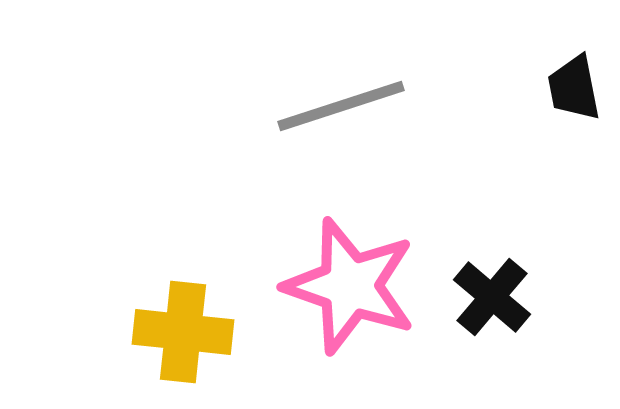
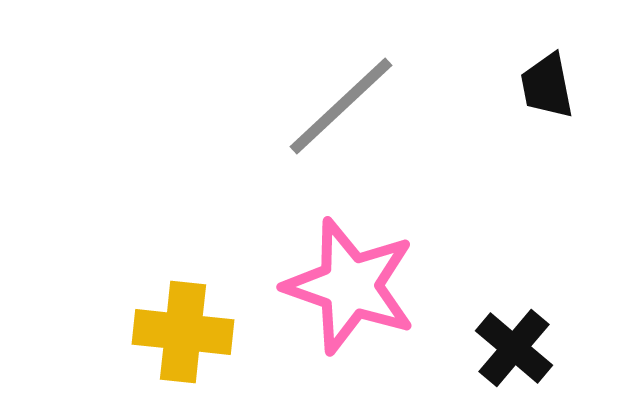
black trapezoid: moved 27 px left, 2 px up
gray line: rotated 25 degrees counterclockwise
black cross: moved 22 px right, 51 px down
